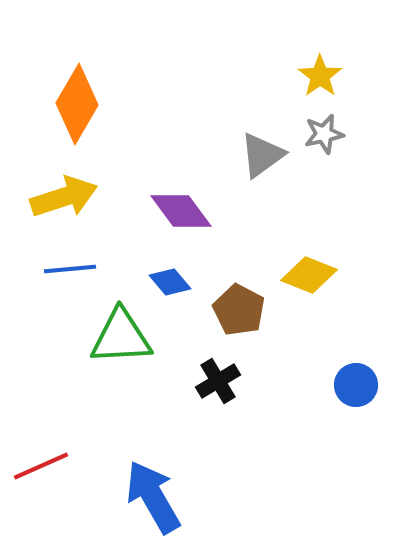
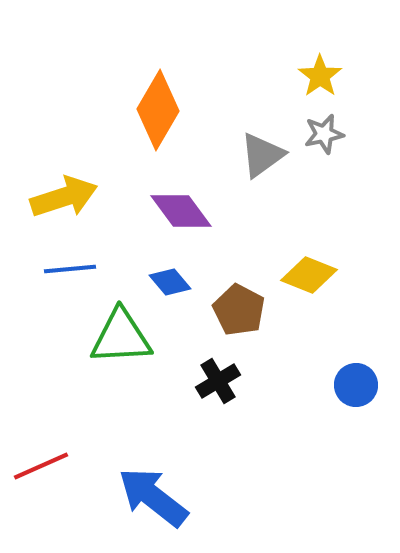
orange diamond: moved 81 px right, 6 px down
blue arrow: rotated 22 degrees counterclockwise
